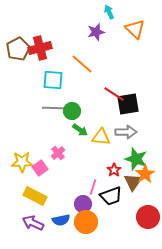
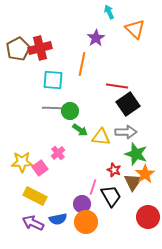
purple star: moved 6 px down; rotated 18 degrees counterclockwise
orange line: rotated 60 degrees clockwise
red line: moved 3 px right, 8 px up; rotated 25 degrees counterclockwise
black square: rotated 25 degrees counterclockwise
green circle: moved 2 px left
green star: moved 5 px up
red star: rotated 16 degrees counterclockwise
black trapezoid: rotated 100 degrees counterclockwise
purple circle: moved 1 px left
blue semicircle: moved 3 px left, 1 px up
